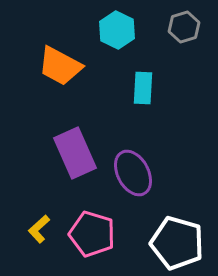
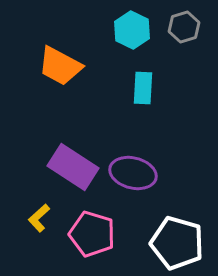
cyan hexagon: moved 15 px right
purple rectangle: moved 2 px left, 14 px down; rotated 33 degrees counterclockwise
purple ellipse: rotated 48 degrees counterclockwise
yellow L-shape: moved 11 px up
